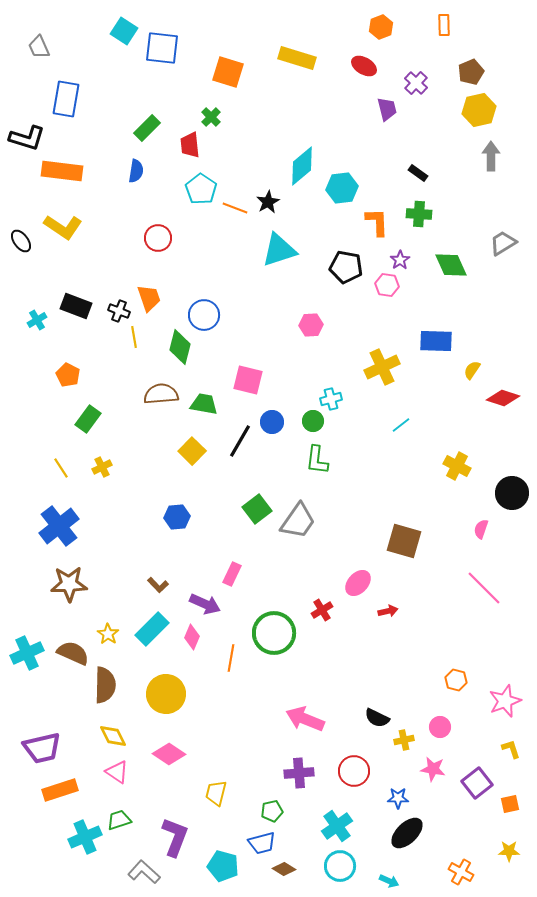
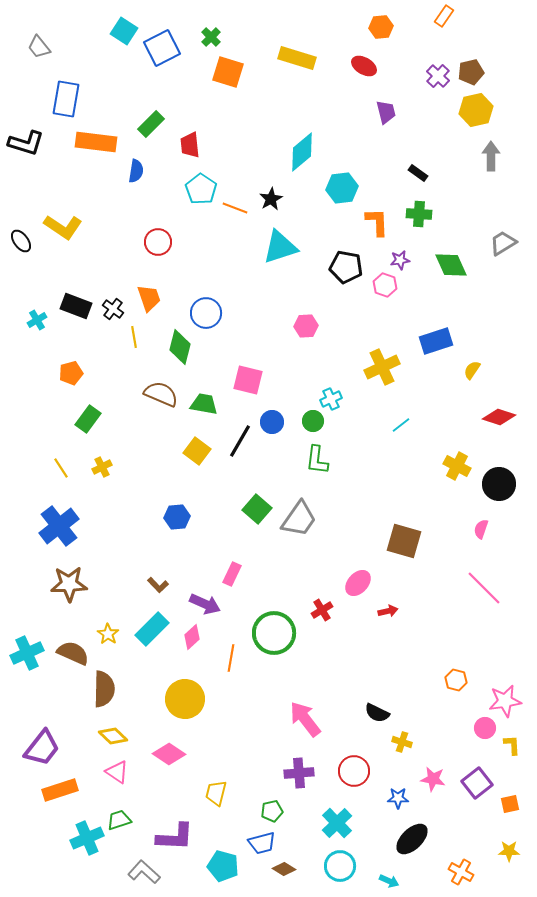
orange rectangle at (444, 25): moved 9 px up; rotated 35 degrees clockwise
orange hexagon at (381, 27): rotated 15 degrees clockwise
gray trapezoid at (39, 47): rotated 15 degrees counterclockwise
blue square at (162, 48): rotated 33 degrees counterclockwise
brown pentagon at (471, 72): rotated 10 degrees clockwise
purple cross at (416, 83): moved 22 px right, 7 px up
purple trapezoid at (387, 109): moved 1 px left, 3 px down
yellow hexagon at (479, 110): moved 3 px left
green cross at (211, 117): moved 80 px up
green rectangle at (147, 128): moved 4 px right, 4 px up
black L-shape at (27, 138): moved 1 px left, 5 px down
cyan diamond at (302, 166): moved 14 px up
orange rectangle at (62, 171): moved 34 px right, 29 px up
black star at (268, 202): moved 3 px right, 3 px up
red circle at (158, 238): moved 4 px down
cyan triangle at (279, 250): moved 1 px right, 3 px up
purple star at (400, 260): rotated 24 degrees clockwise
pink hexagon at (387, 285): moved 2 px left; rotated 10 degrees clockwise
black cross at (119, 311): moved 6 px left, 2 px up; rotated 15 degrees clockwise
blue circle at (204, 315): moved 2 px right, 2 px up
pink hexagon at (311, 325): moved 5 px left, 1 px down
blue rectangle at (436, 341): rotated 20 degrees counterclockwise
orange pentagon at (68, 375): moved 3 px right, 2 px up; rotated 30 degrees clockwise
brown semicircle at (161, 394): rotated 28 degrees clockwise
red diamond at (503, 398): moved 4 px left, 19 px down
cyan cross at (331, 399): rotated 10 degrees counterclockwise
yellow square at (192, 451): moved 5 px right; rotated 8 degrees counterclockwise
black circle at (512, 493): moved 13 px left, 9 px up
green square at (257, 509): rotated 12 degrees counterclockwise
gray trapezoid at (298, 521): moved 1 px right, 2 px up
pink diamond at (192, 637): rotated 25 degrees clockwise
brown semicircle at (105, 685): moved 1 px left, 4 px down
yellow circle at (166, 694): moved 19 px right, 5 px down
pink star at (505, 701): rotated 12 degrees clockwise
black semicircle at (377, 718): moved 5 px up
pink arrow at (305, 719): rotated 30 degrees clockwise
pink circle at (440, 727): moved 45 px right, 1 px down
yellow diamond at (113, 736): rotated 20 degrees counterclockwise
yellow cross at (404, 740): moved 2 px left, 2 px down; rotated 30 degrees clockwise
purple trapezoid at (42, 748): rotated 39 degrees counterclockwise
yellow L-shape at (511, 749): moved 1 px right, 4 px up; rotated 15 degrees clockwise
pink star at (433, 769): moved 10 px down
cyan cross at (337, 826): moved 3 px up; rotated 8 degrees counterclockwise
black ellipse at (407, 833): moved 5 px right, 6 px down
cyan cross at (85, 837): moved 2 px right, 1 px down
purple L-shape at (175, 837): rotated 72 degrees clockwise
